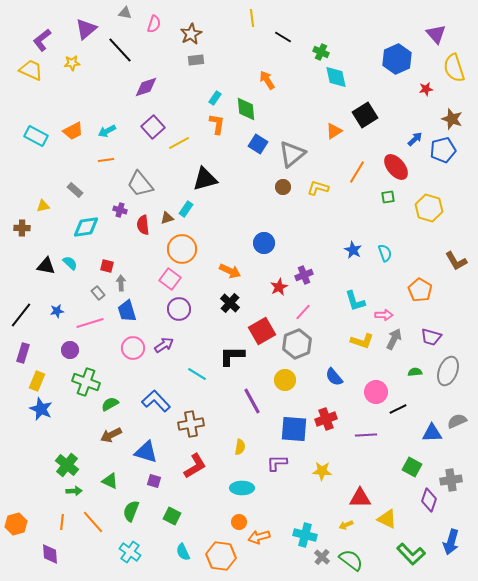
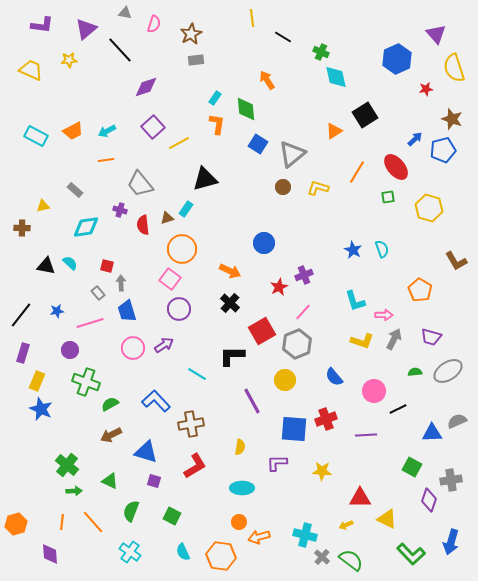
purple L-shape at (42, 40): moved 15 px up; rotated 135 degrees counterclockwise
yellow star at (72, 63): moved 3 px left, 3 px up
cyan semicircle at (385, 253): moved 3 px left, 4 px up
gray ellipse at (448, 371): rotated 36 degrees clockwise
pink circle at (376, 392): moved 2 px left, 1 px up
